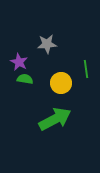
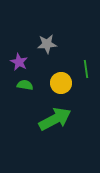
green semicircle: moved 6 px down
